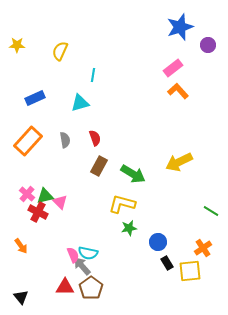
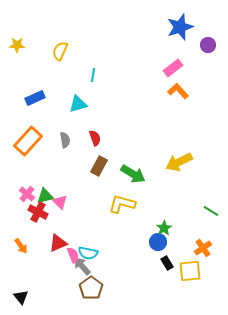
cyan triangle: moved 2 px left, 1 px down
green star: moved 35 px right; rotated 21 degrees counterclockwise
red triangle: moved 7 px left, 44 px up; rotated 24 degrees counterclockwise
